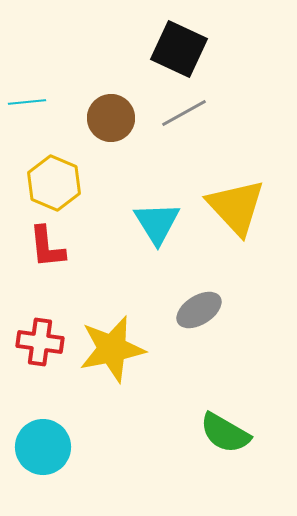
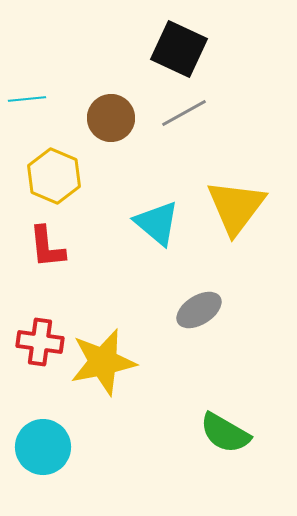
cyan line: moved 3 px up
yellow hexagon: moved 7 px up
yellow triangle: rotated 20 degrees clockwise
cyan triangle: rotated 18 degrees counterclockwise
yellow star: moved 9 px left, 13 px down
